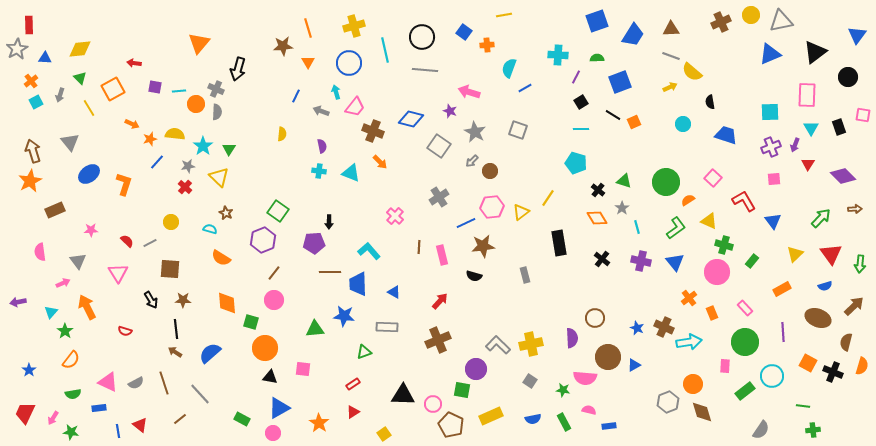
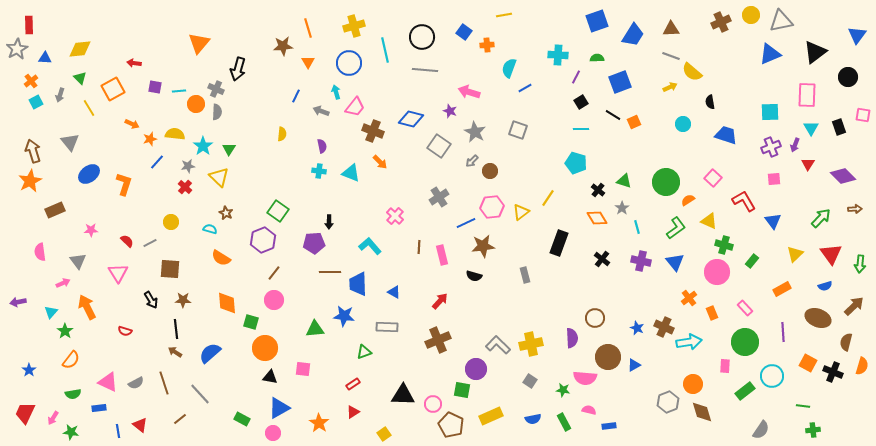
black rectangle at (559, 243): rotated 30 degrees clockwise
cyan L-shape at (369, 251): moved 1 px right, 5 px up
